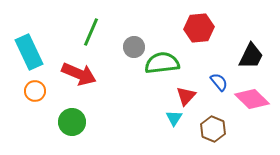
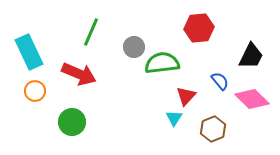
blue semicircle: moved 1 px right, 1 px up
brown hexagon: rotated 15 degrees clockwise
